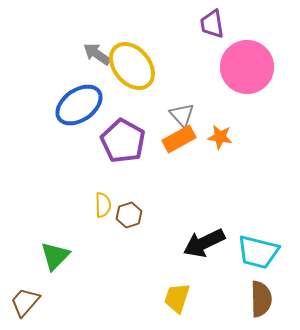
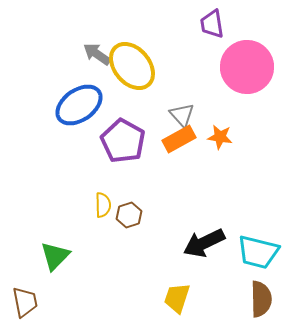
brown trapezoid: rotated 128 degrees clockwise
